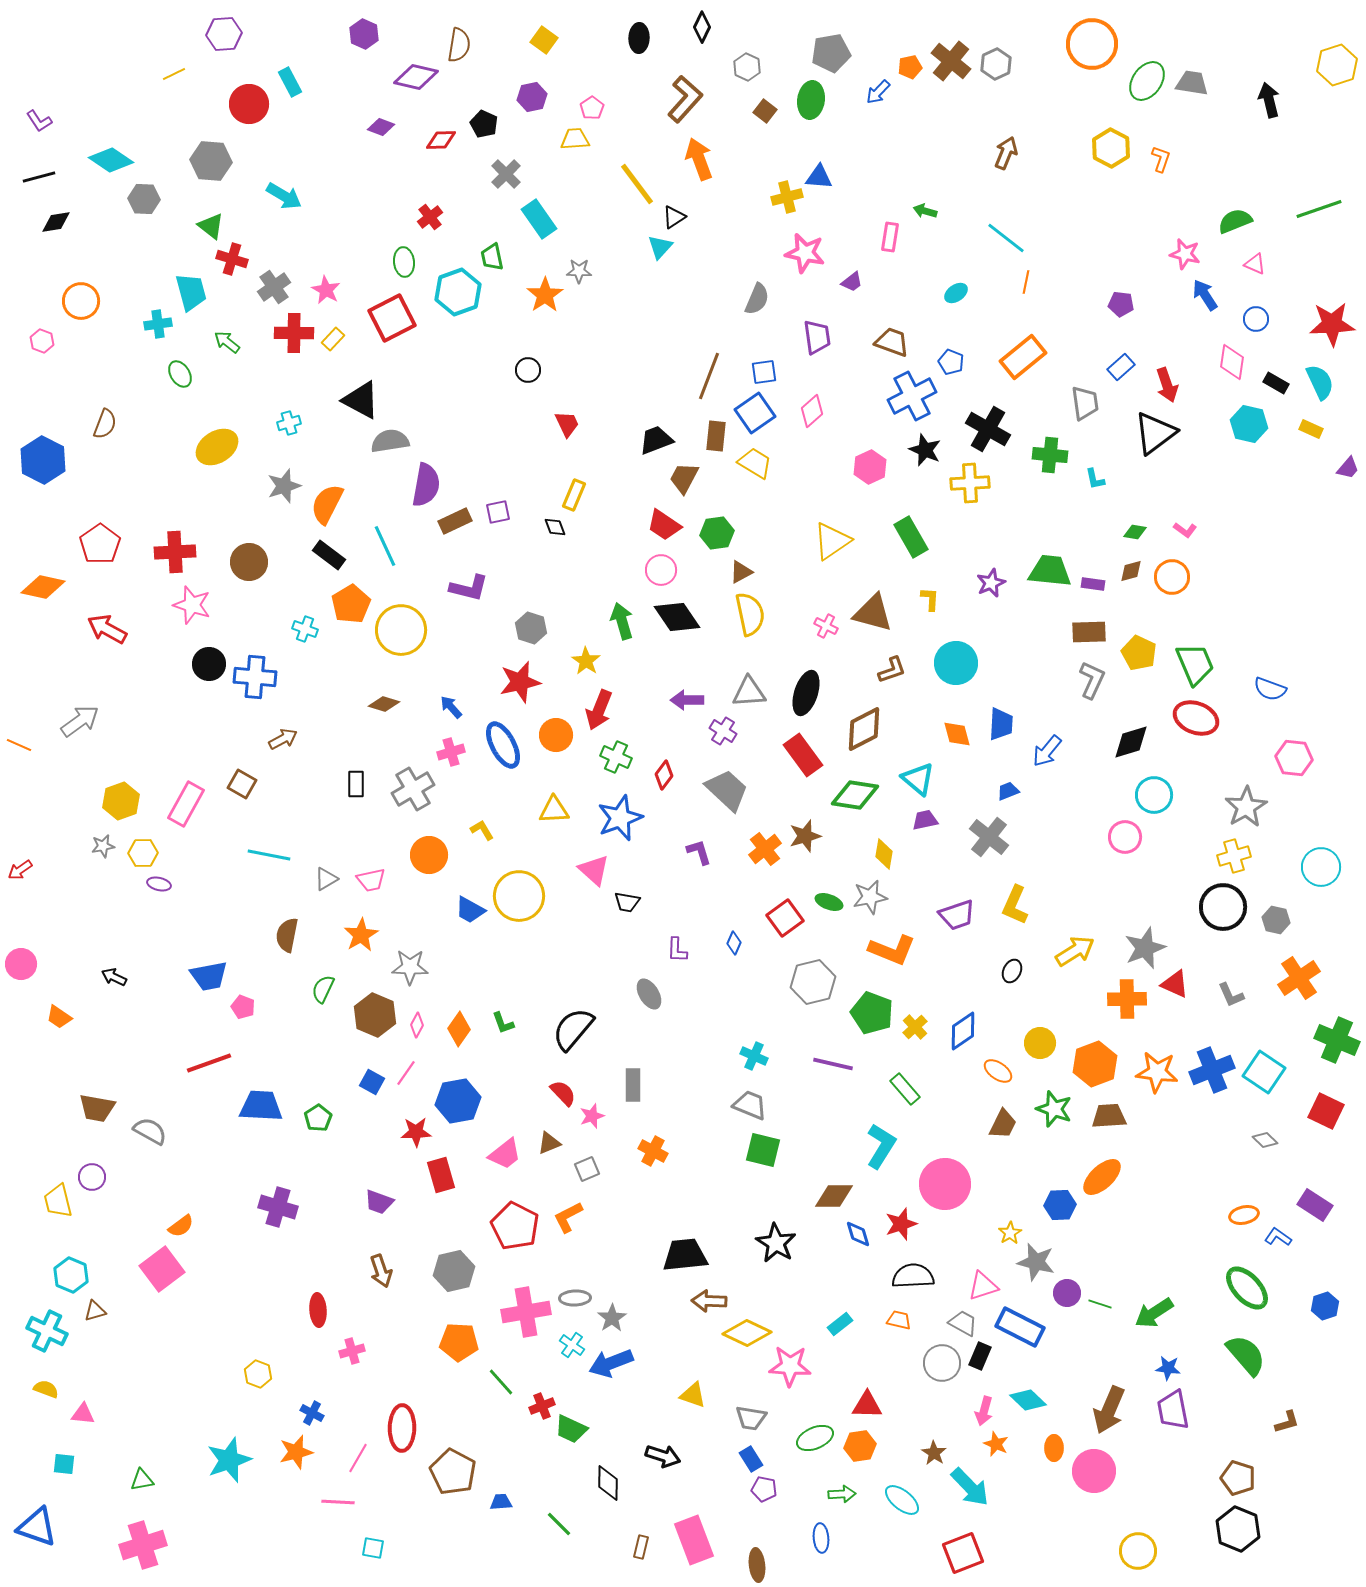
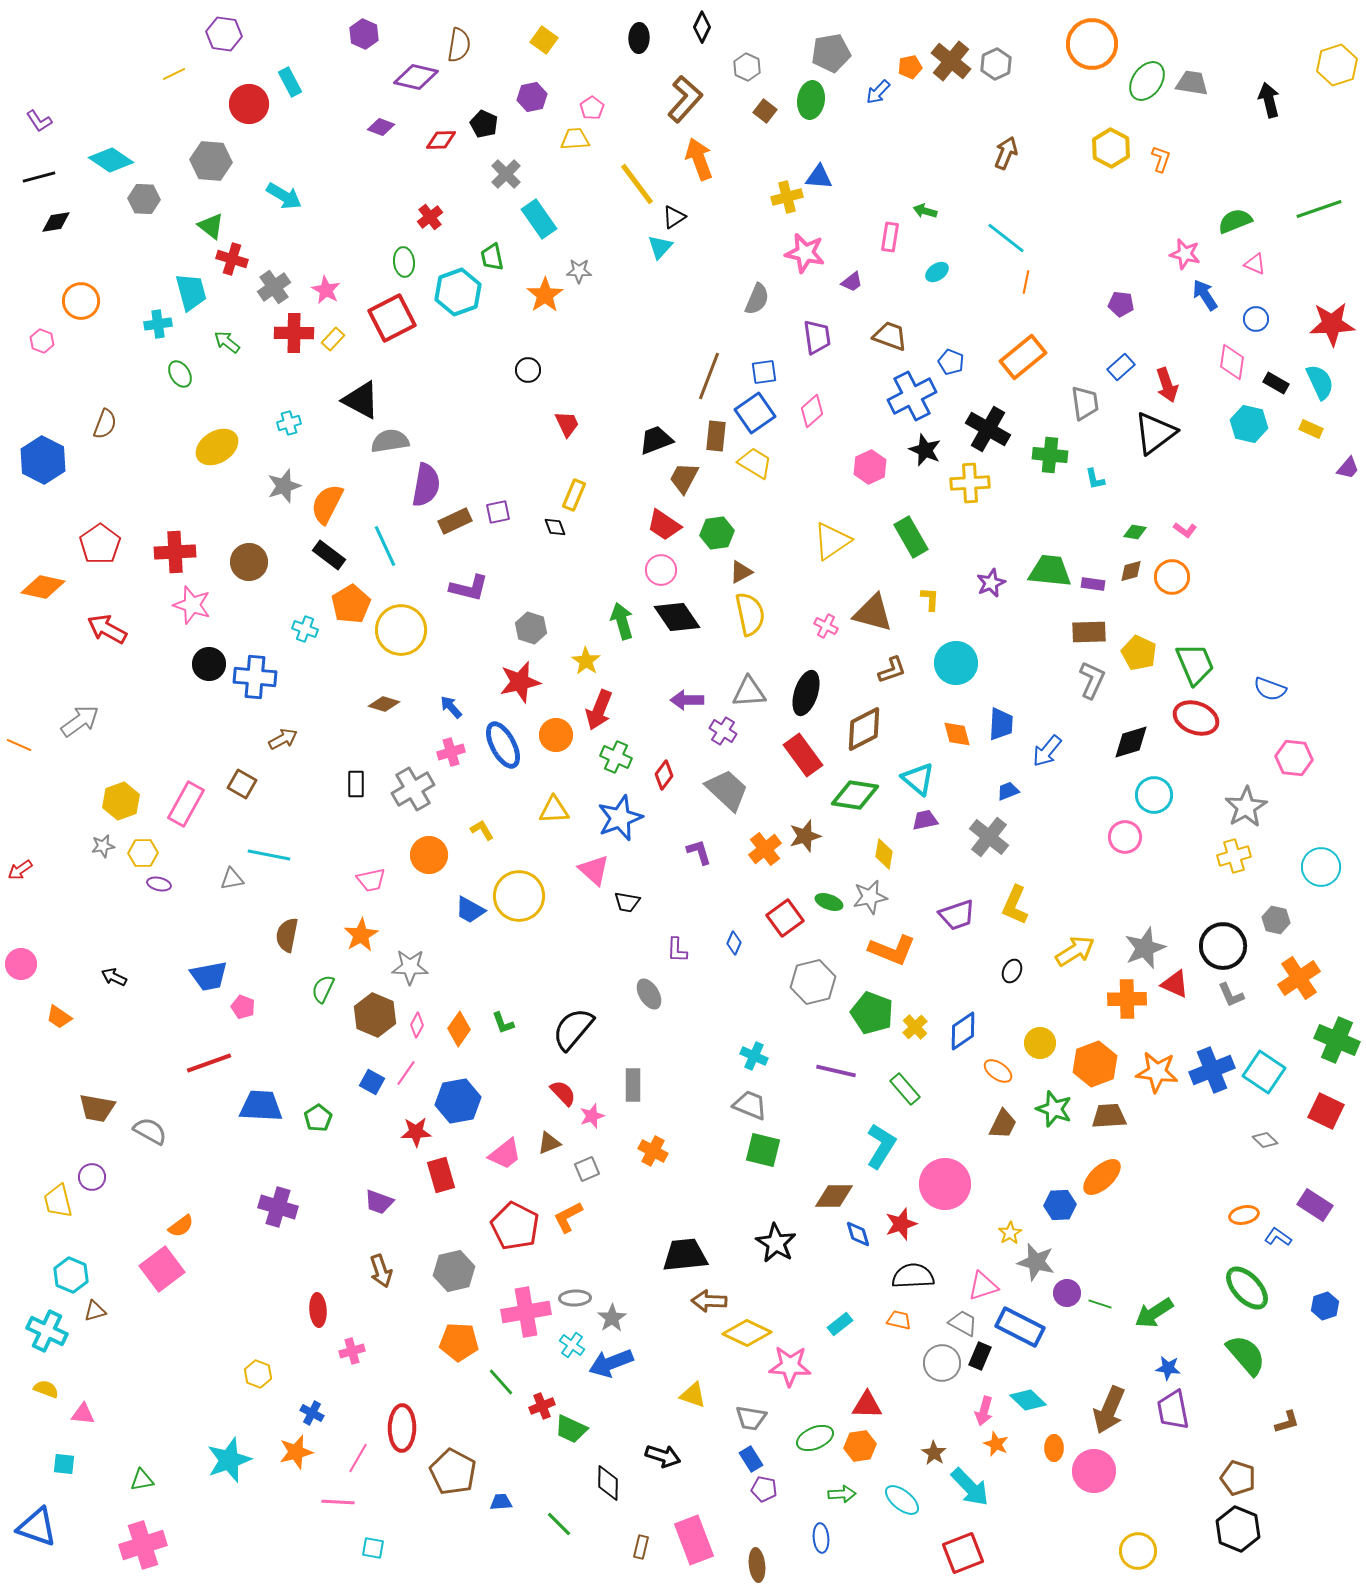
purple hexagon at (224, 34): rotated 12 degrees clockwise
cyan ellipse at (956, 293): moved 19 px left, 21 px up
brown trapezoid at (892, 342): moved 2 px left, 6 px up
gray triangle at (326, 879): moved 94 px left; rotated 20 degrees clockwise
black circle at (1223, 907): moved 39 px down
purple line at (833, 1064): moved 3 px right, 7 px down
